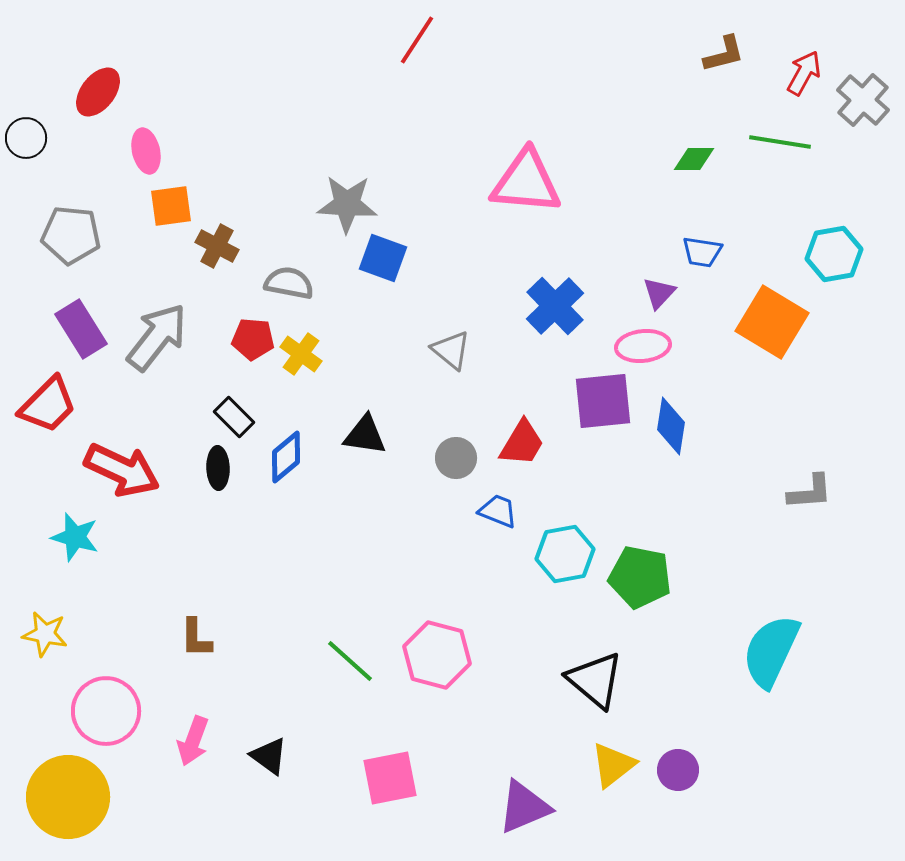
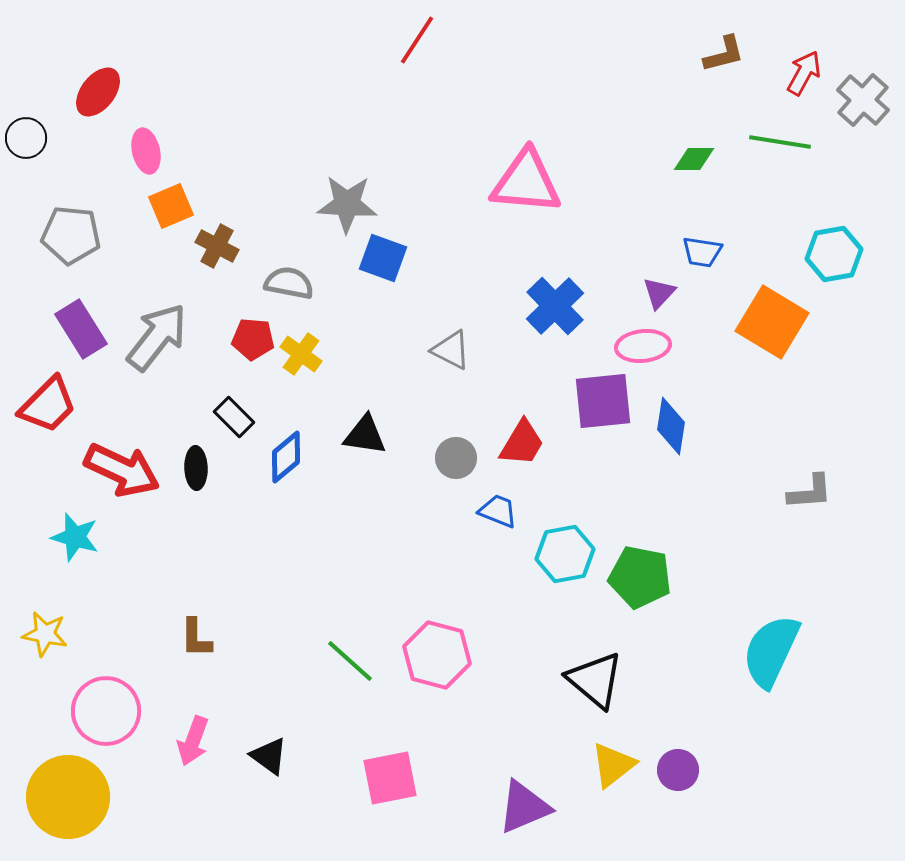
orange square at (171, 206): rotated 15 degrees counterclockwise
gray triangle at (451, 350): rotated 12 degrees counterclockwise
black ellipse at (218, 468): moved 22 px left
